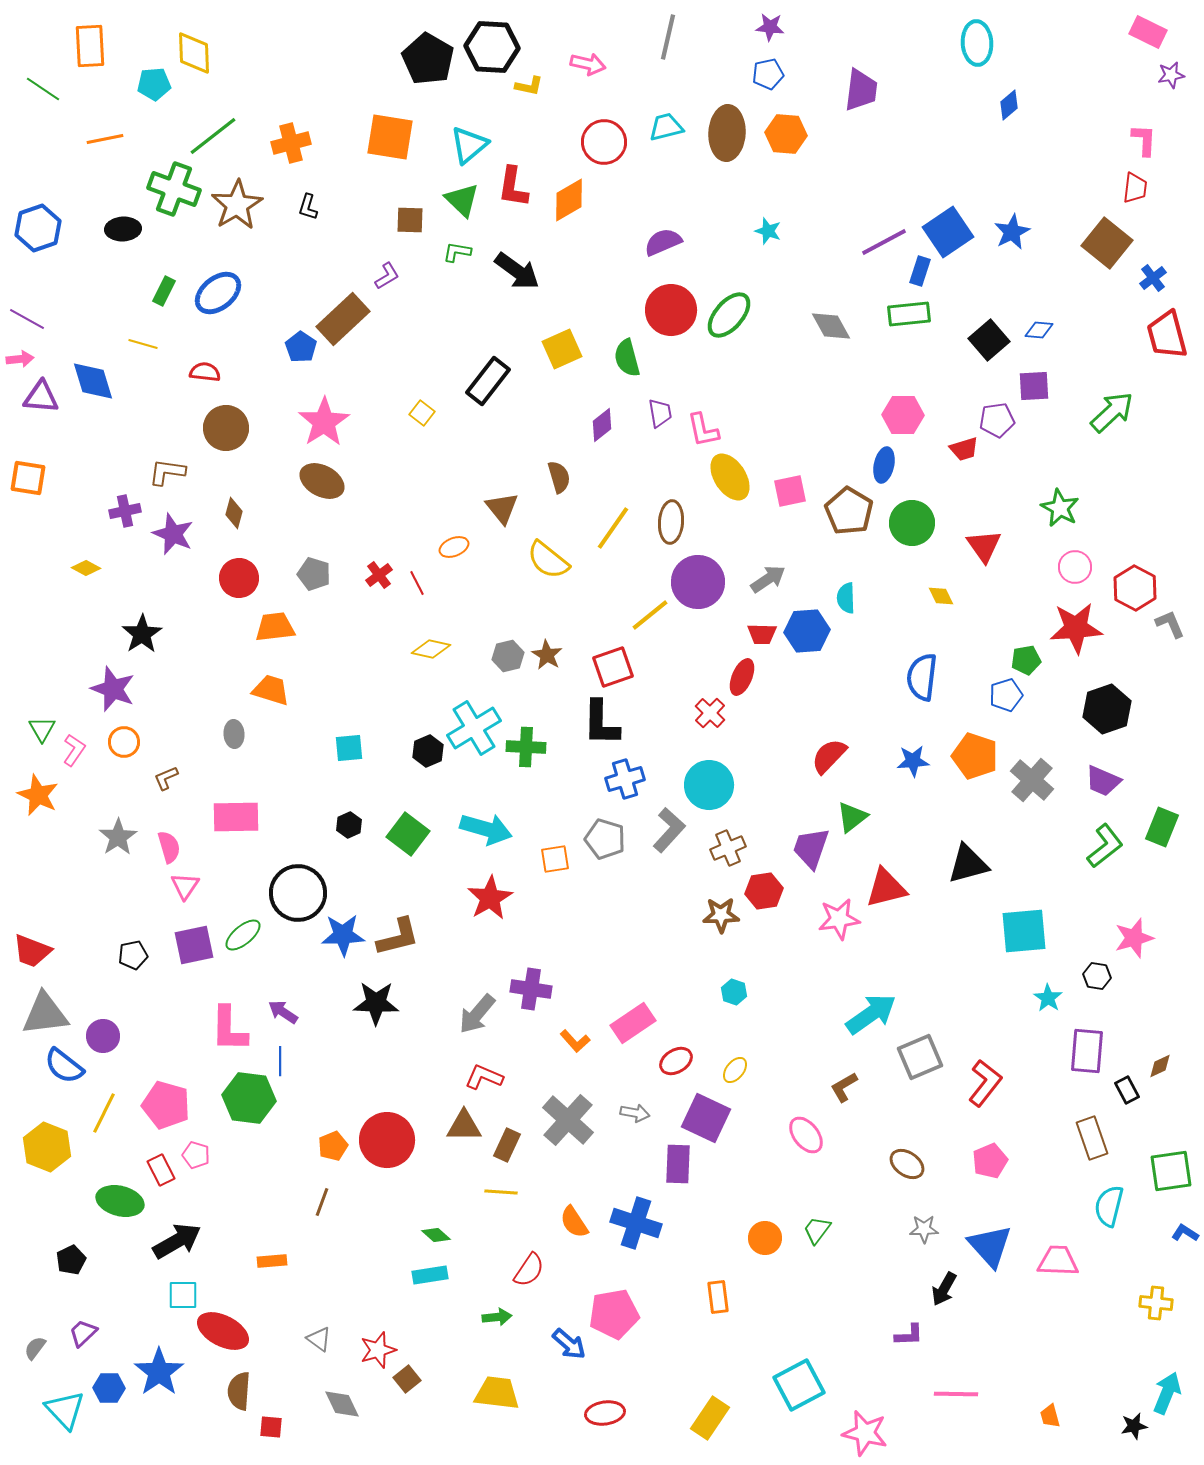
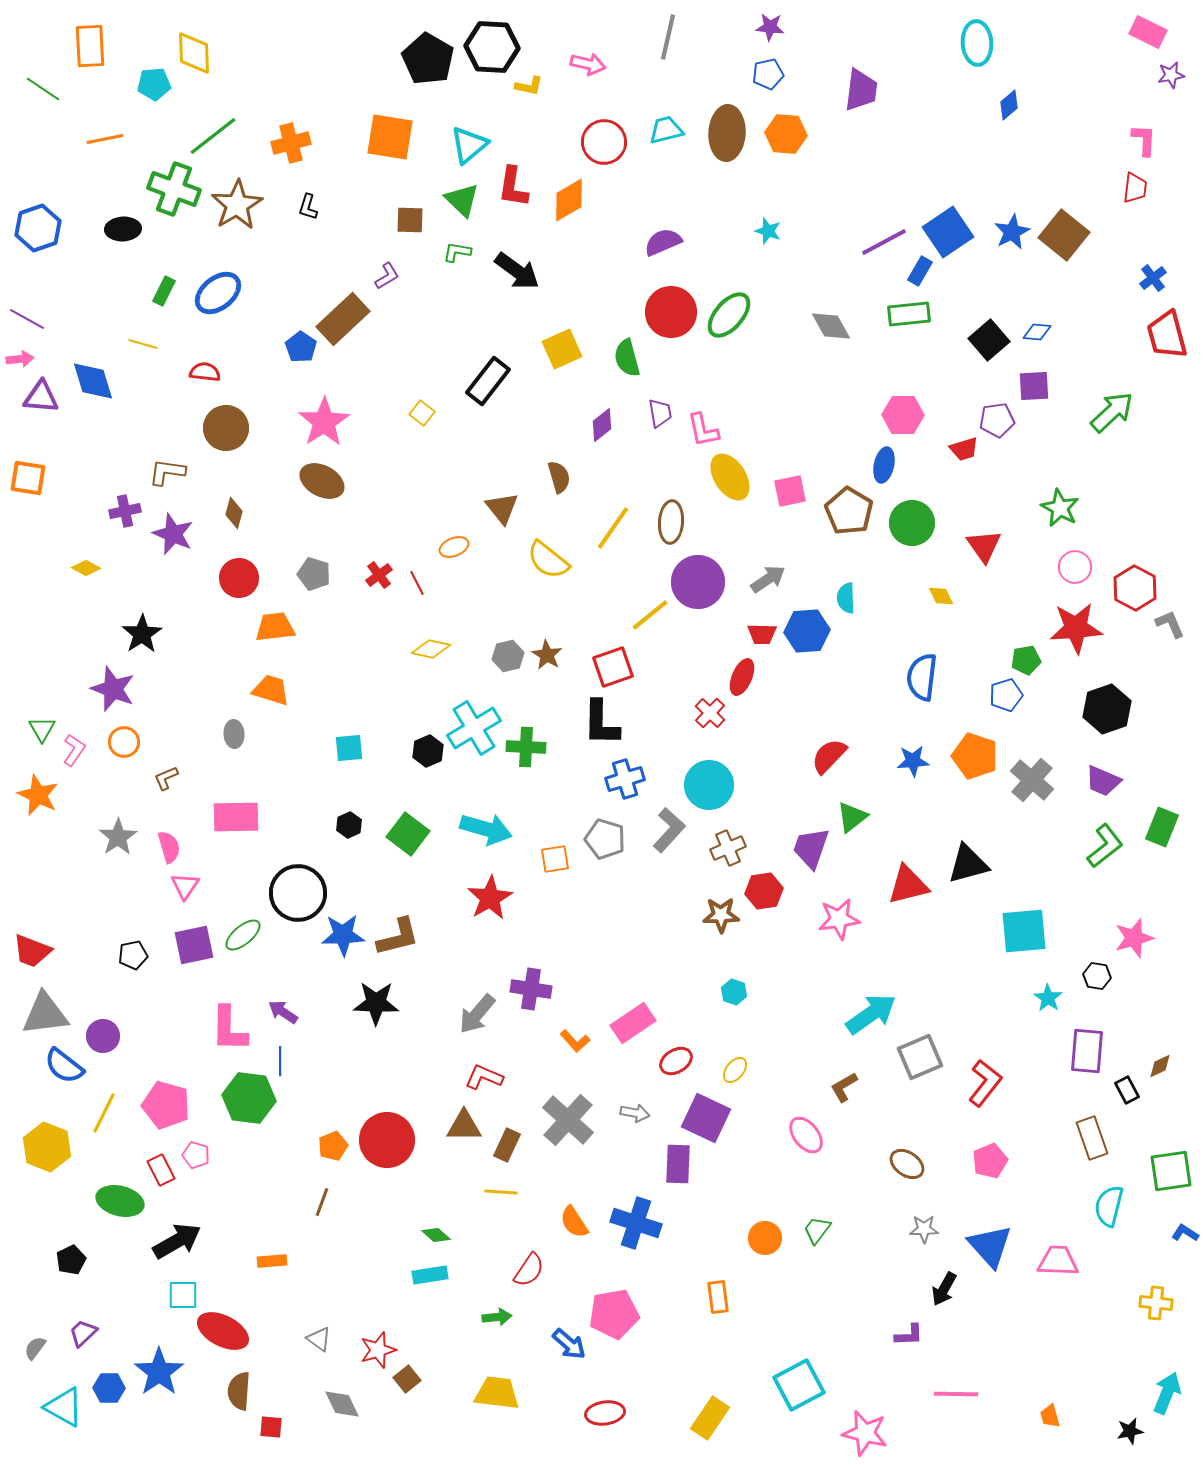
cyan trapezoid at (666, 127): moved 3 px down
brown square at (1107, 243): moved 43 px left, 8 px up
blue rectangle at (920, 271): rotated 12 degrees clockwise
red circle at (671, 310): moved 2 px down
blue diamond at (1039, 330): moved 2 px left, 2 px down
red triangle at (886, 888): moved 22 px right, 3 px up
cyan triangle at (65, 1410): moved 1 px left, 3 px up; rotated 18 degrees counterclockwise
black star at (1134, 1426): moved 4 px left, 5 px down
